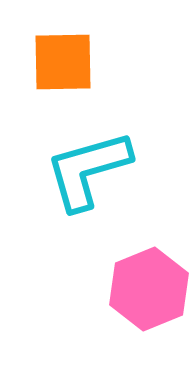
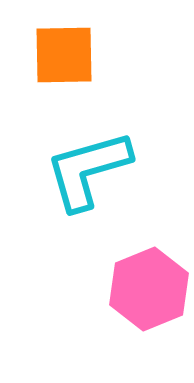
orange square: moved 1 px right, 7 px up
